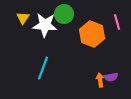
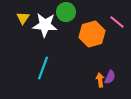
green circle: moved 2 px right, 2 px up
pink line: rotated 35 degrees counterclockwise
orange hexagon: rotated 25 degrees clockwise
purple semicircle: moved 1 px left; rotated 56 degrees counterclockwise
